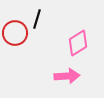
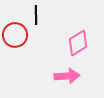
black line: moved 1 px left, 4 px up; rotated 18 degrees counterclockwise
red circle: moved 2 px down
